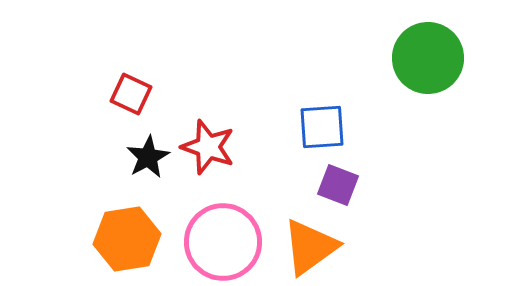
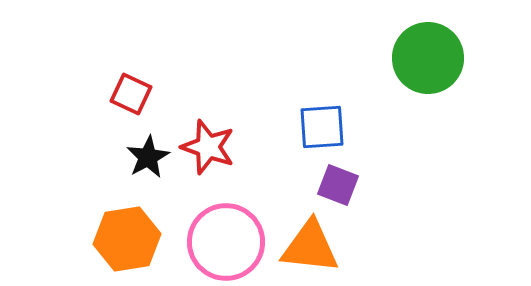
pink circle: moved 3 px right
orange triangle: rotated 42 degrees clockwise
